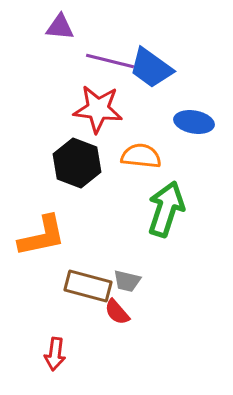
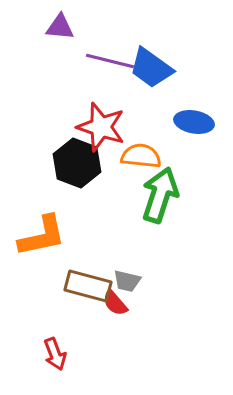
red star: moved 3 px right, 18 px down; rotated 12 degrees clockwise
green arrow: moved 6 px left, 14 px up
red semicircle: moved 2 px left, 9 px up
red arrow: rotated 28 degrees counterclockwise
